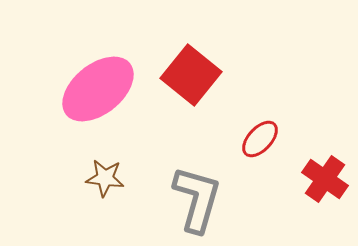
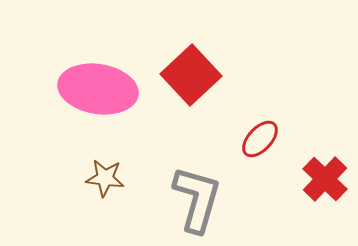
red square: rotated 8 degrees clockwise
pink ellipse: rotated 48 degrees clockwise
red cross: rotated 9 degrees clockwise
